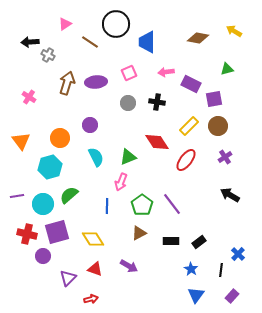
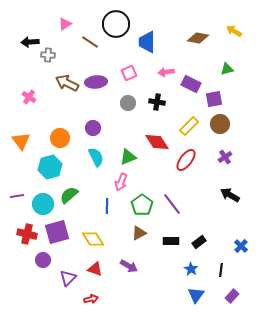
gray cross at (48, 55): rotated 24 degrees counterclockwise
brown arrow at (67, 83): rotated 80 degrees counterclockwise
purple circle at (90, 125): moved 3 px right, 3 px down
brown circle at (218, 126): moved 2 px right, 2 px up
blue cross at (238, 254): moved 3 px right, 8 px up
purple circle at (43, 256): moved 4 px down
